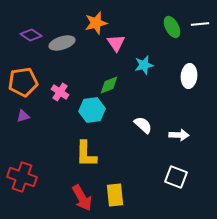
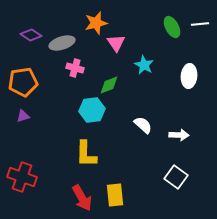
cyan star: rotated 30 degrees counterclockwise
pink cross: moved 15 px right, 24 px up; rotated 18 degrees counterclockwise
white square: rotated 15 degrees clockwise
